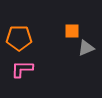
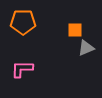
orange square: moved 3 px right, 1 px up
orange pentagon: moved 4 px right, 16 px up
